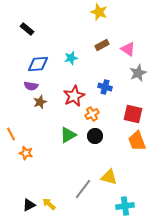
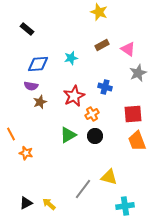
red square: rotated 18 degrees counterclockwise
black triangle: moved 3 px left, 2 px up
